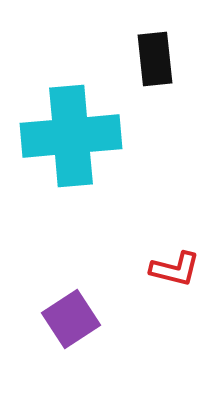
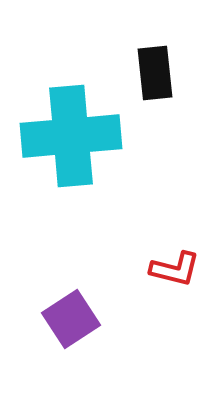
black rectangle: moved 14 px down
